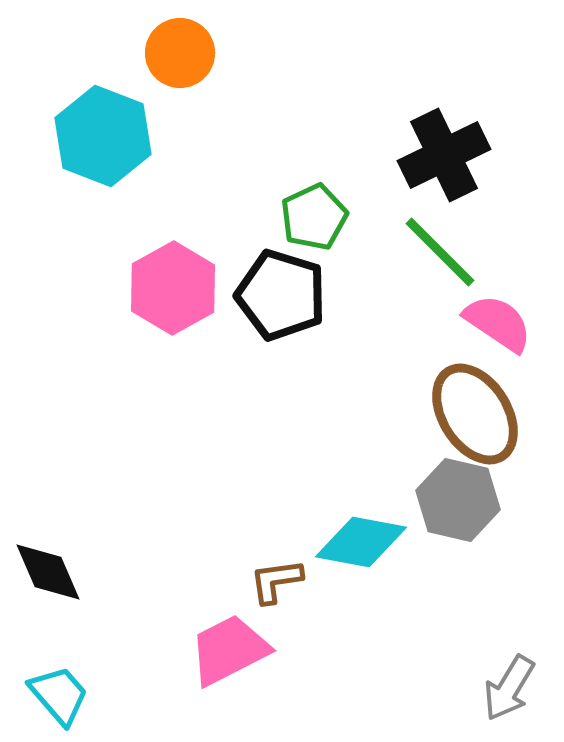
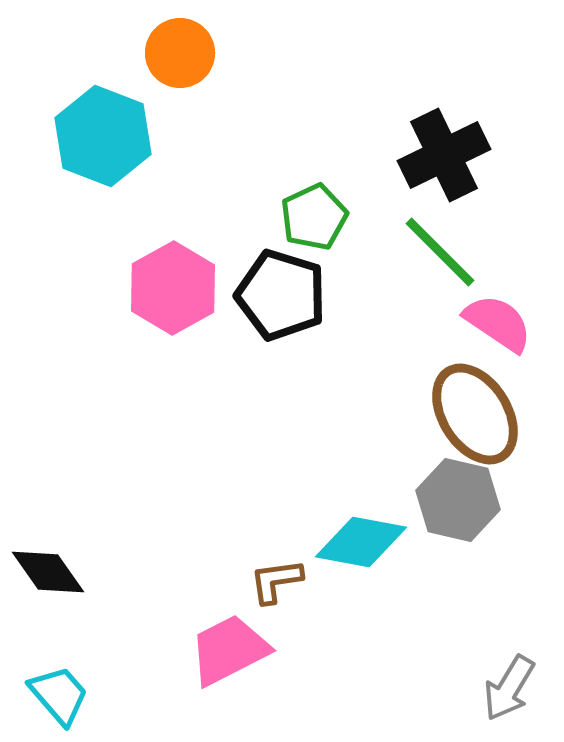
black diamond: rotated 12 degrees counterclockwise
